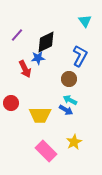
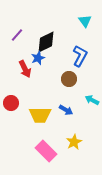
blue star: rotated 16 degrees counterclockwise
cyan arrow: moved 22 px right
